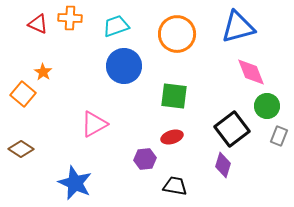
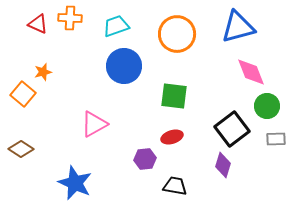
orange star: rotated 24 degrees clockwise
gray rectangle: moved 3 px left, 3 px down; rotated 66 degrees clockwise
